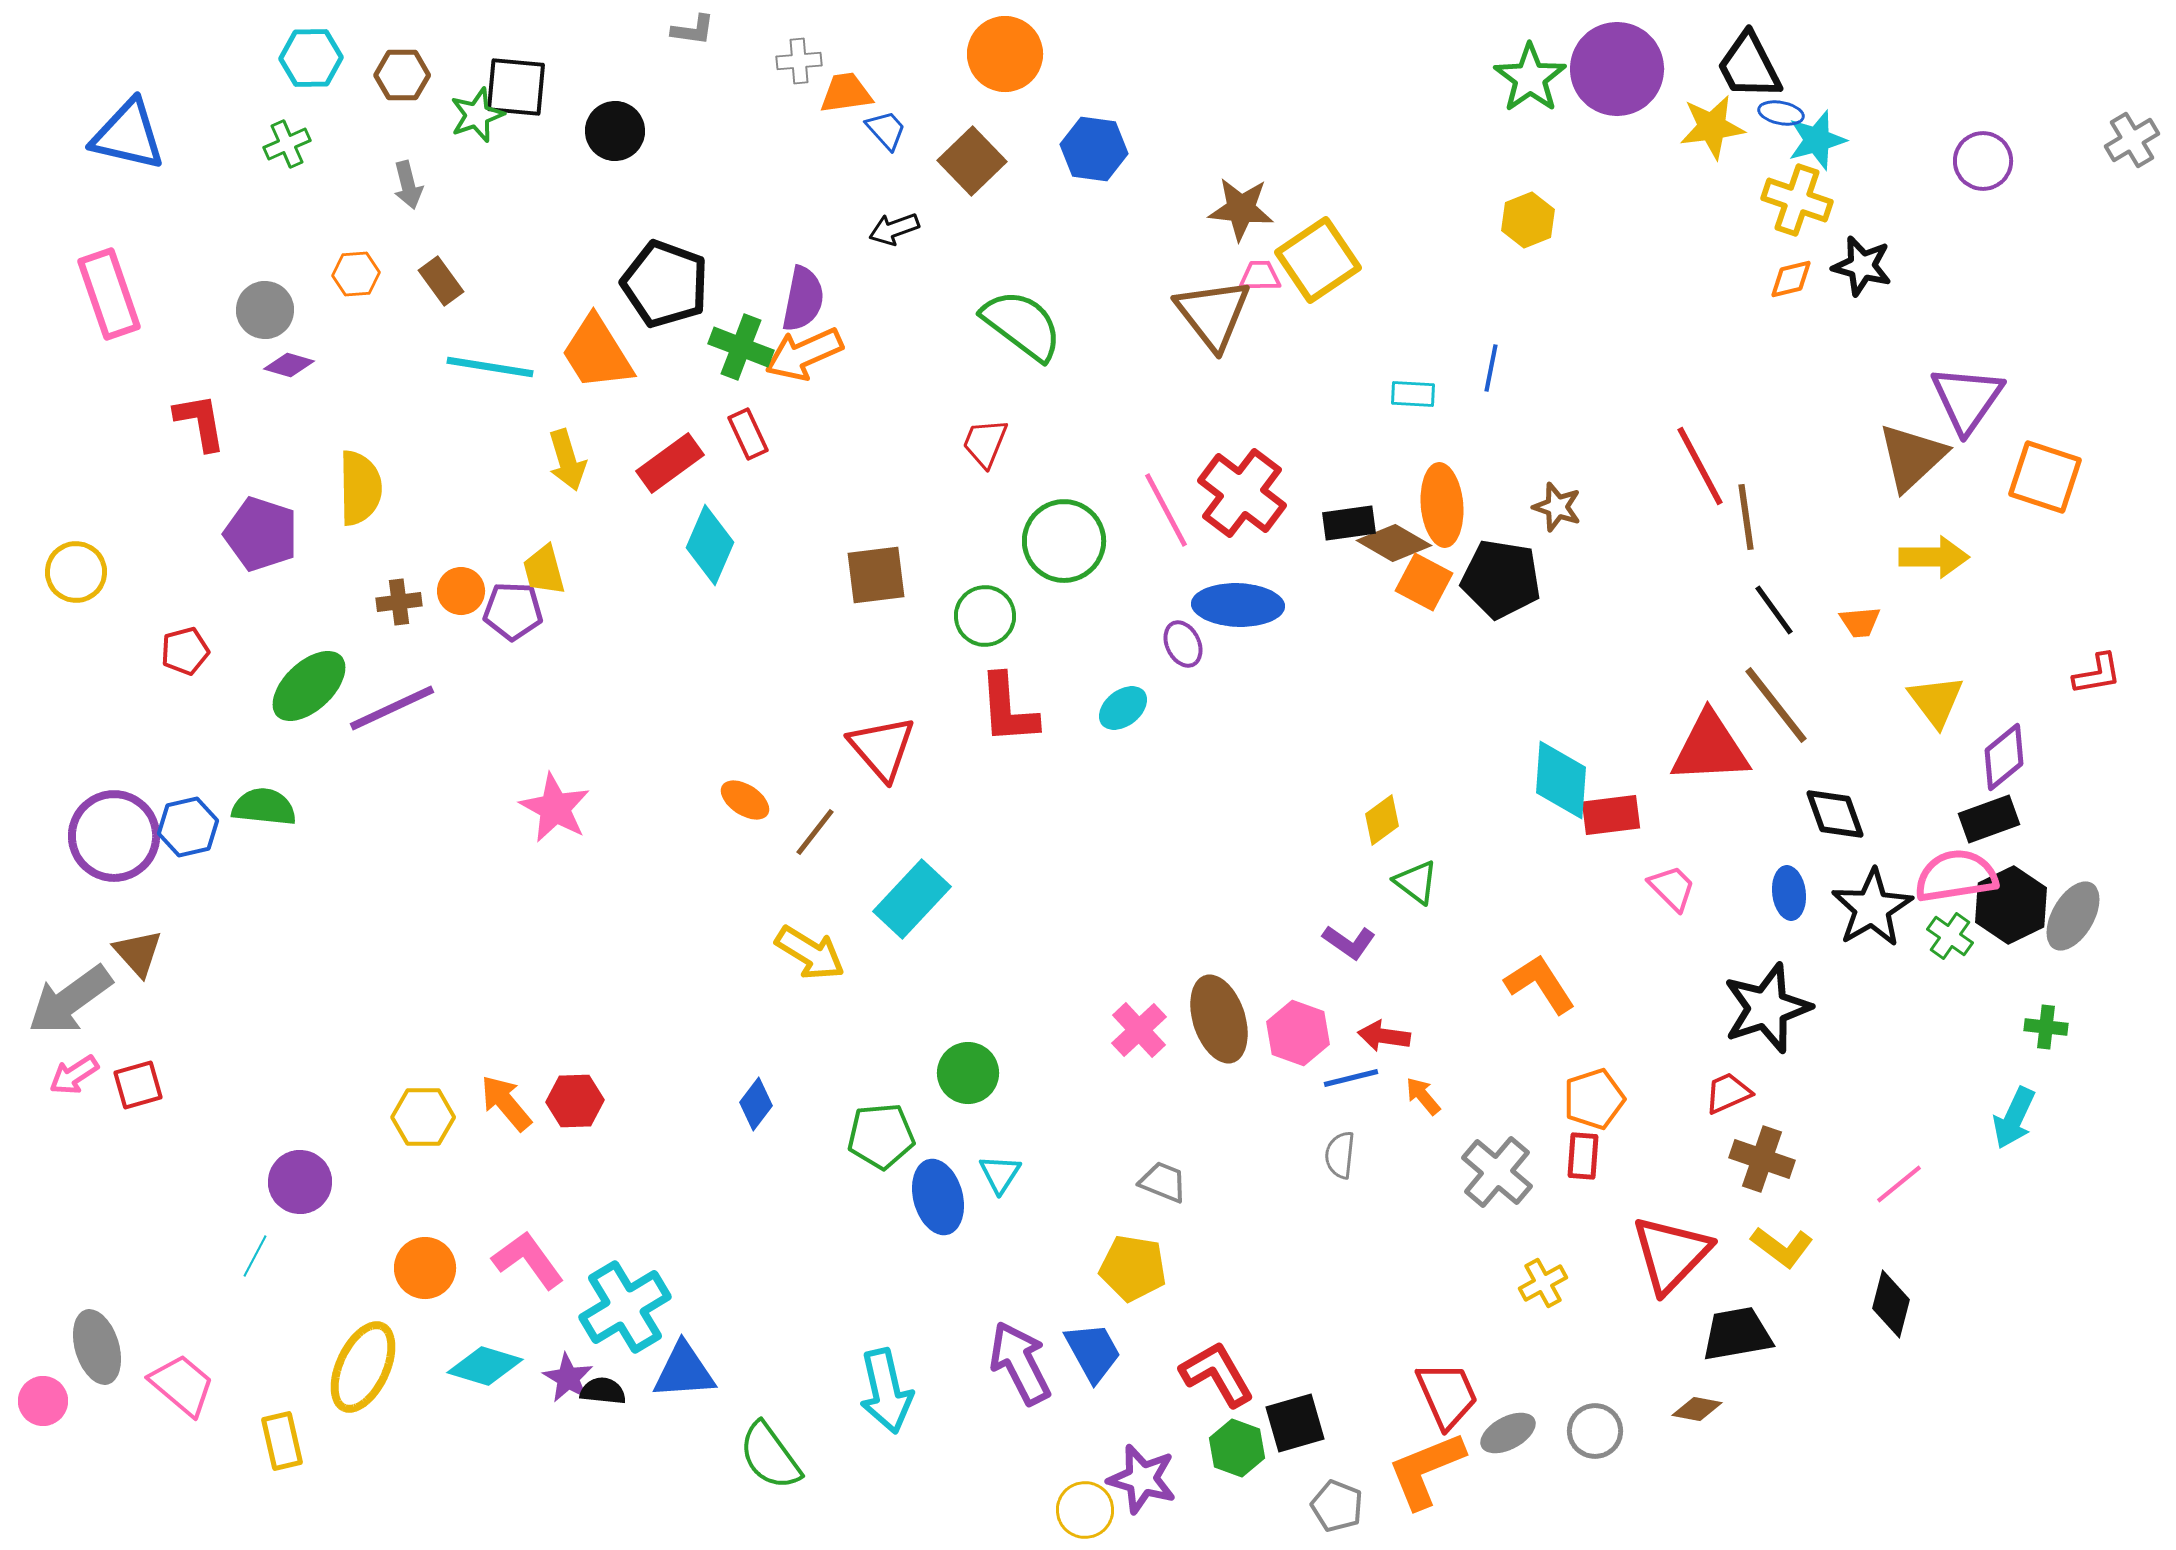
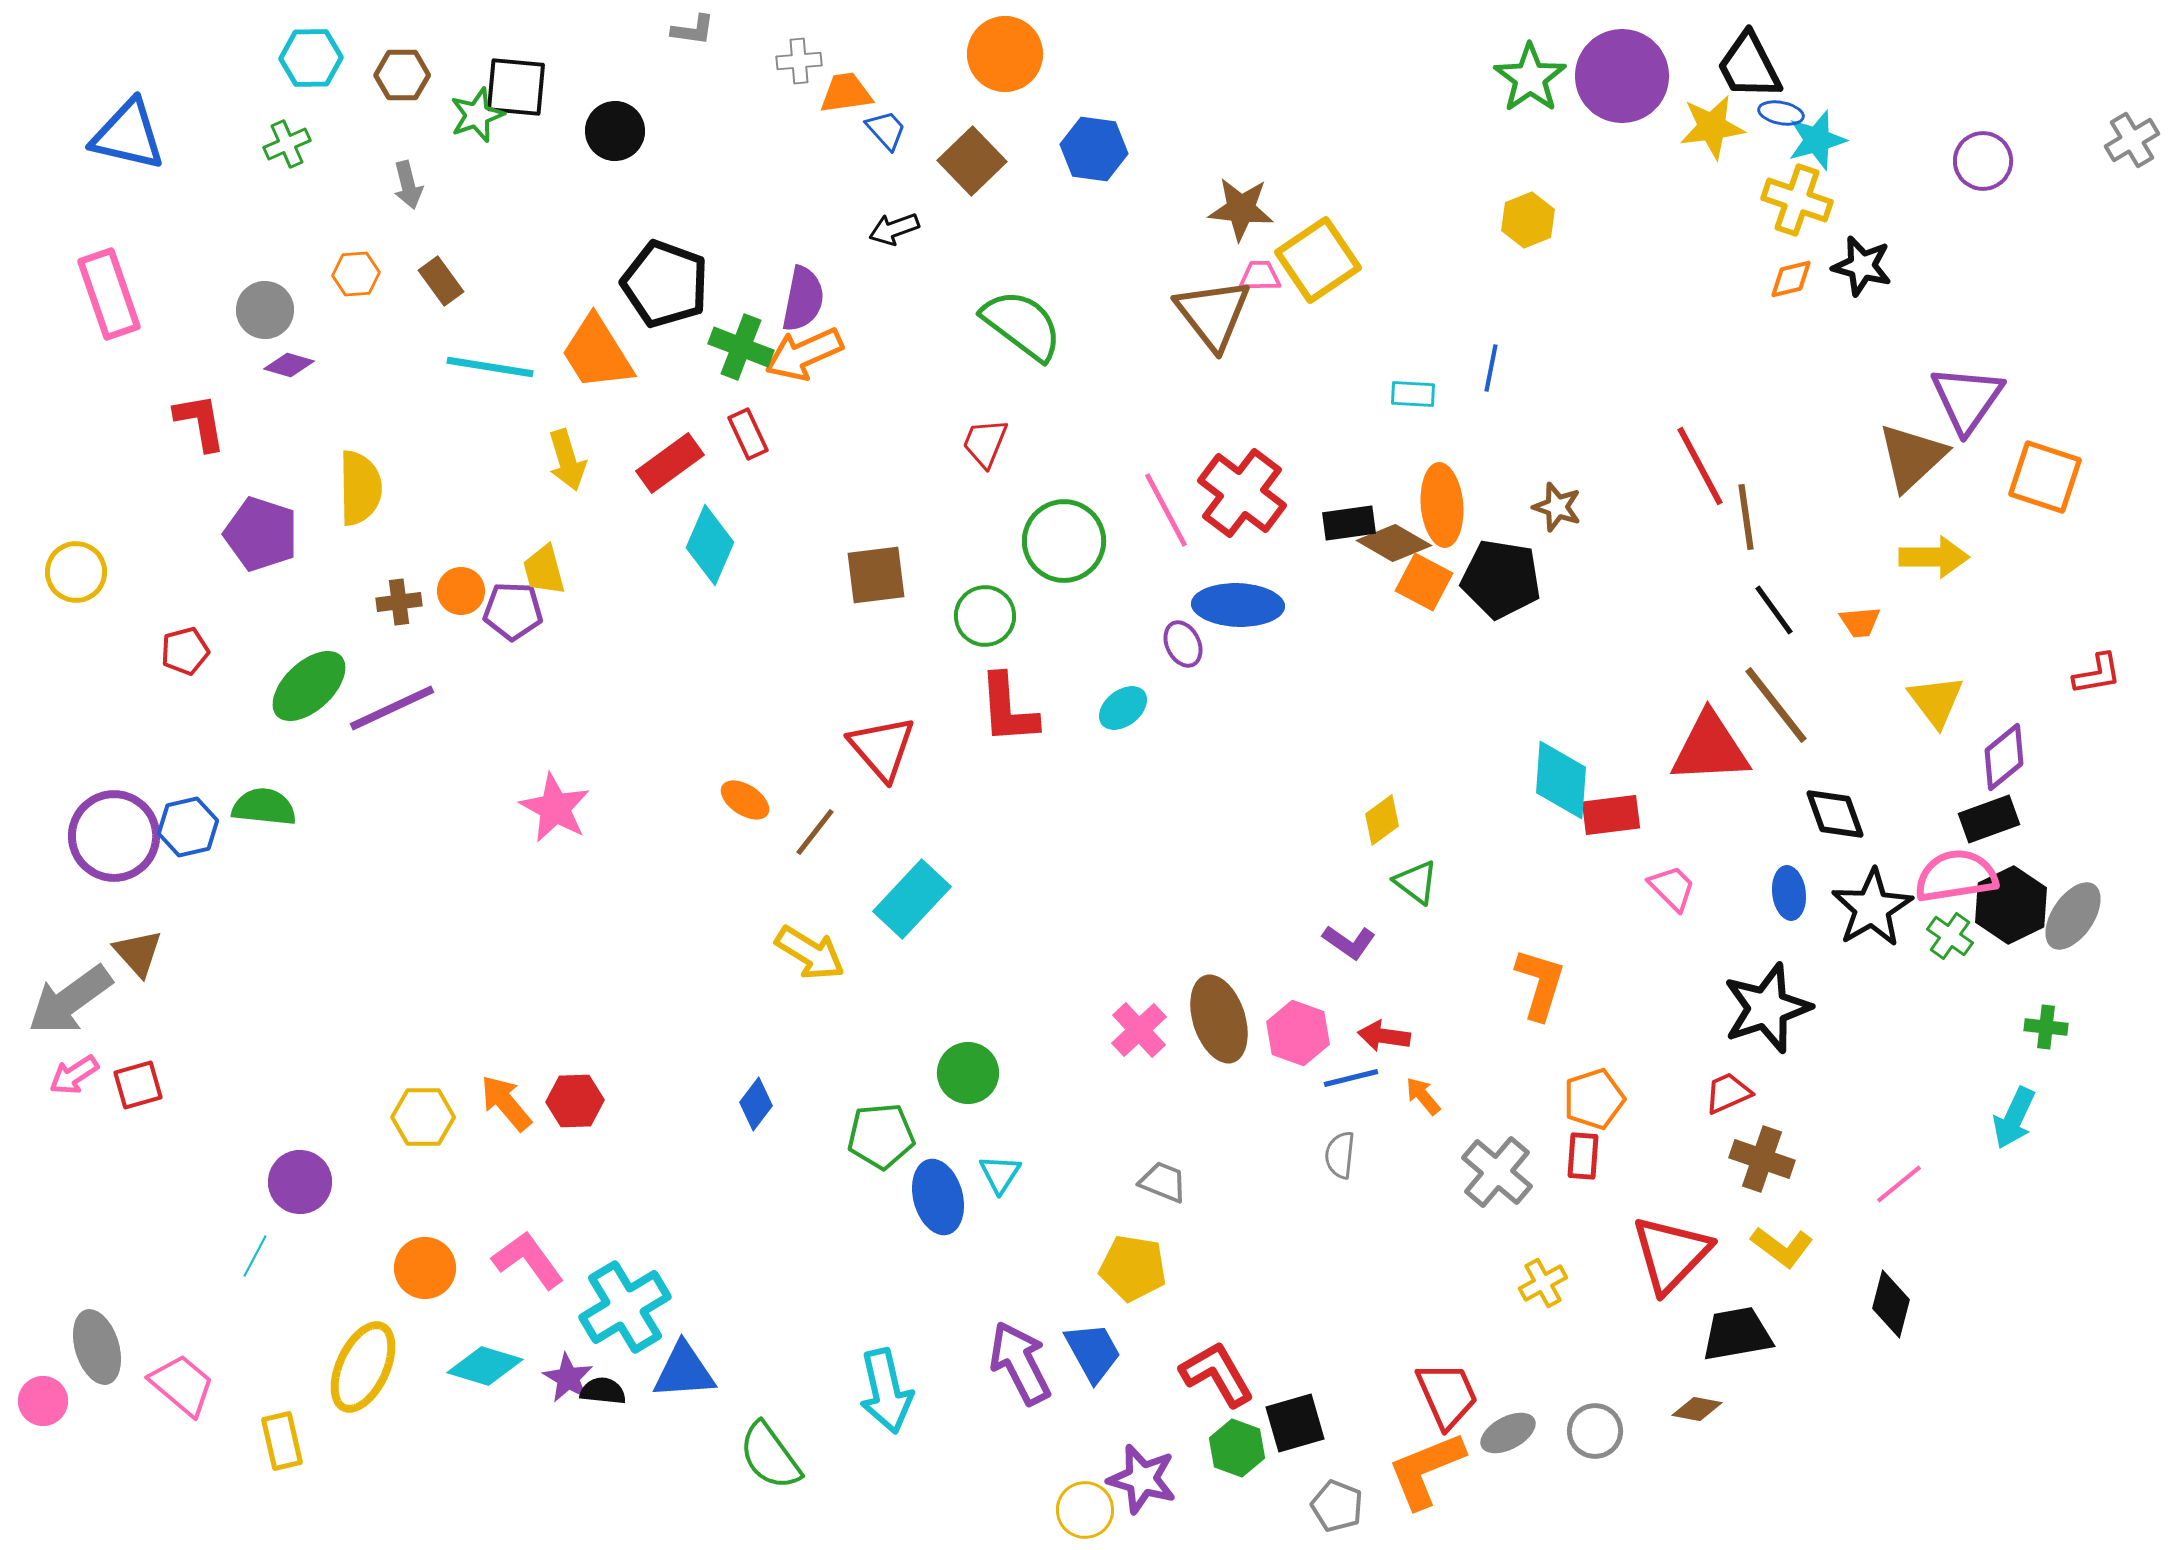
purple circle at (1617, 69): moved 5 px right, 7 px down
gray ellipse at (2073, 916): rotated 4 degrees clockwise
orange L-shape at (1540, 984): rotated 50 degrees clockwise
